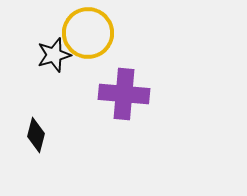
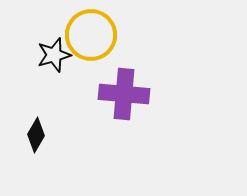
yellow circle: moved 3 px right, 2 px down
black diamond: rotated 16 degrees clockwise
